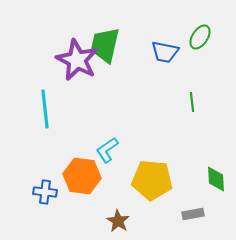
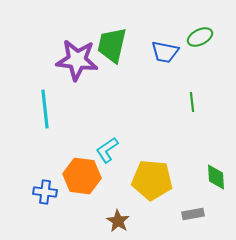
green ellipse: rotated 30 degrees clockwise
green trapezoid: moved 7 px right
purple star: rotated 21 degrees counterclockwise
green diamond: moved 2 px up
